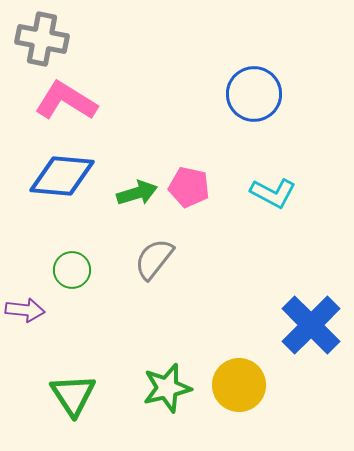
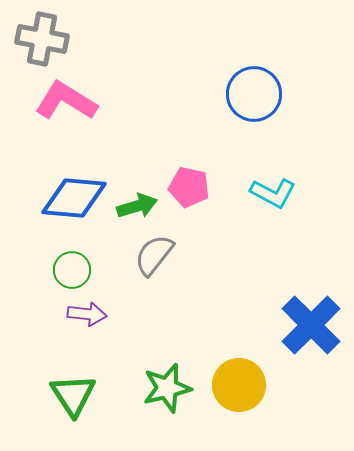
blue diamond: moved 12 px right, 22 px down
green arrow: moved 13 px down
gray semicircle: moved 4 px up
purple arrow: moved 62 px right, 4 px down
